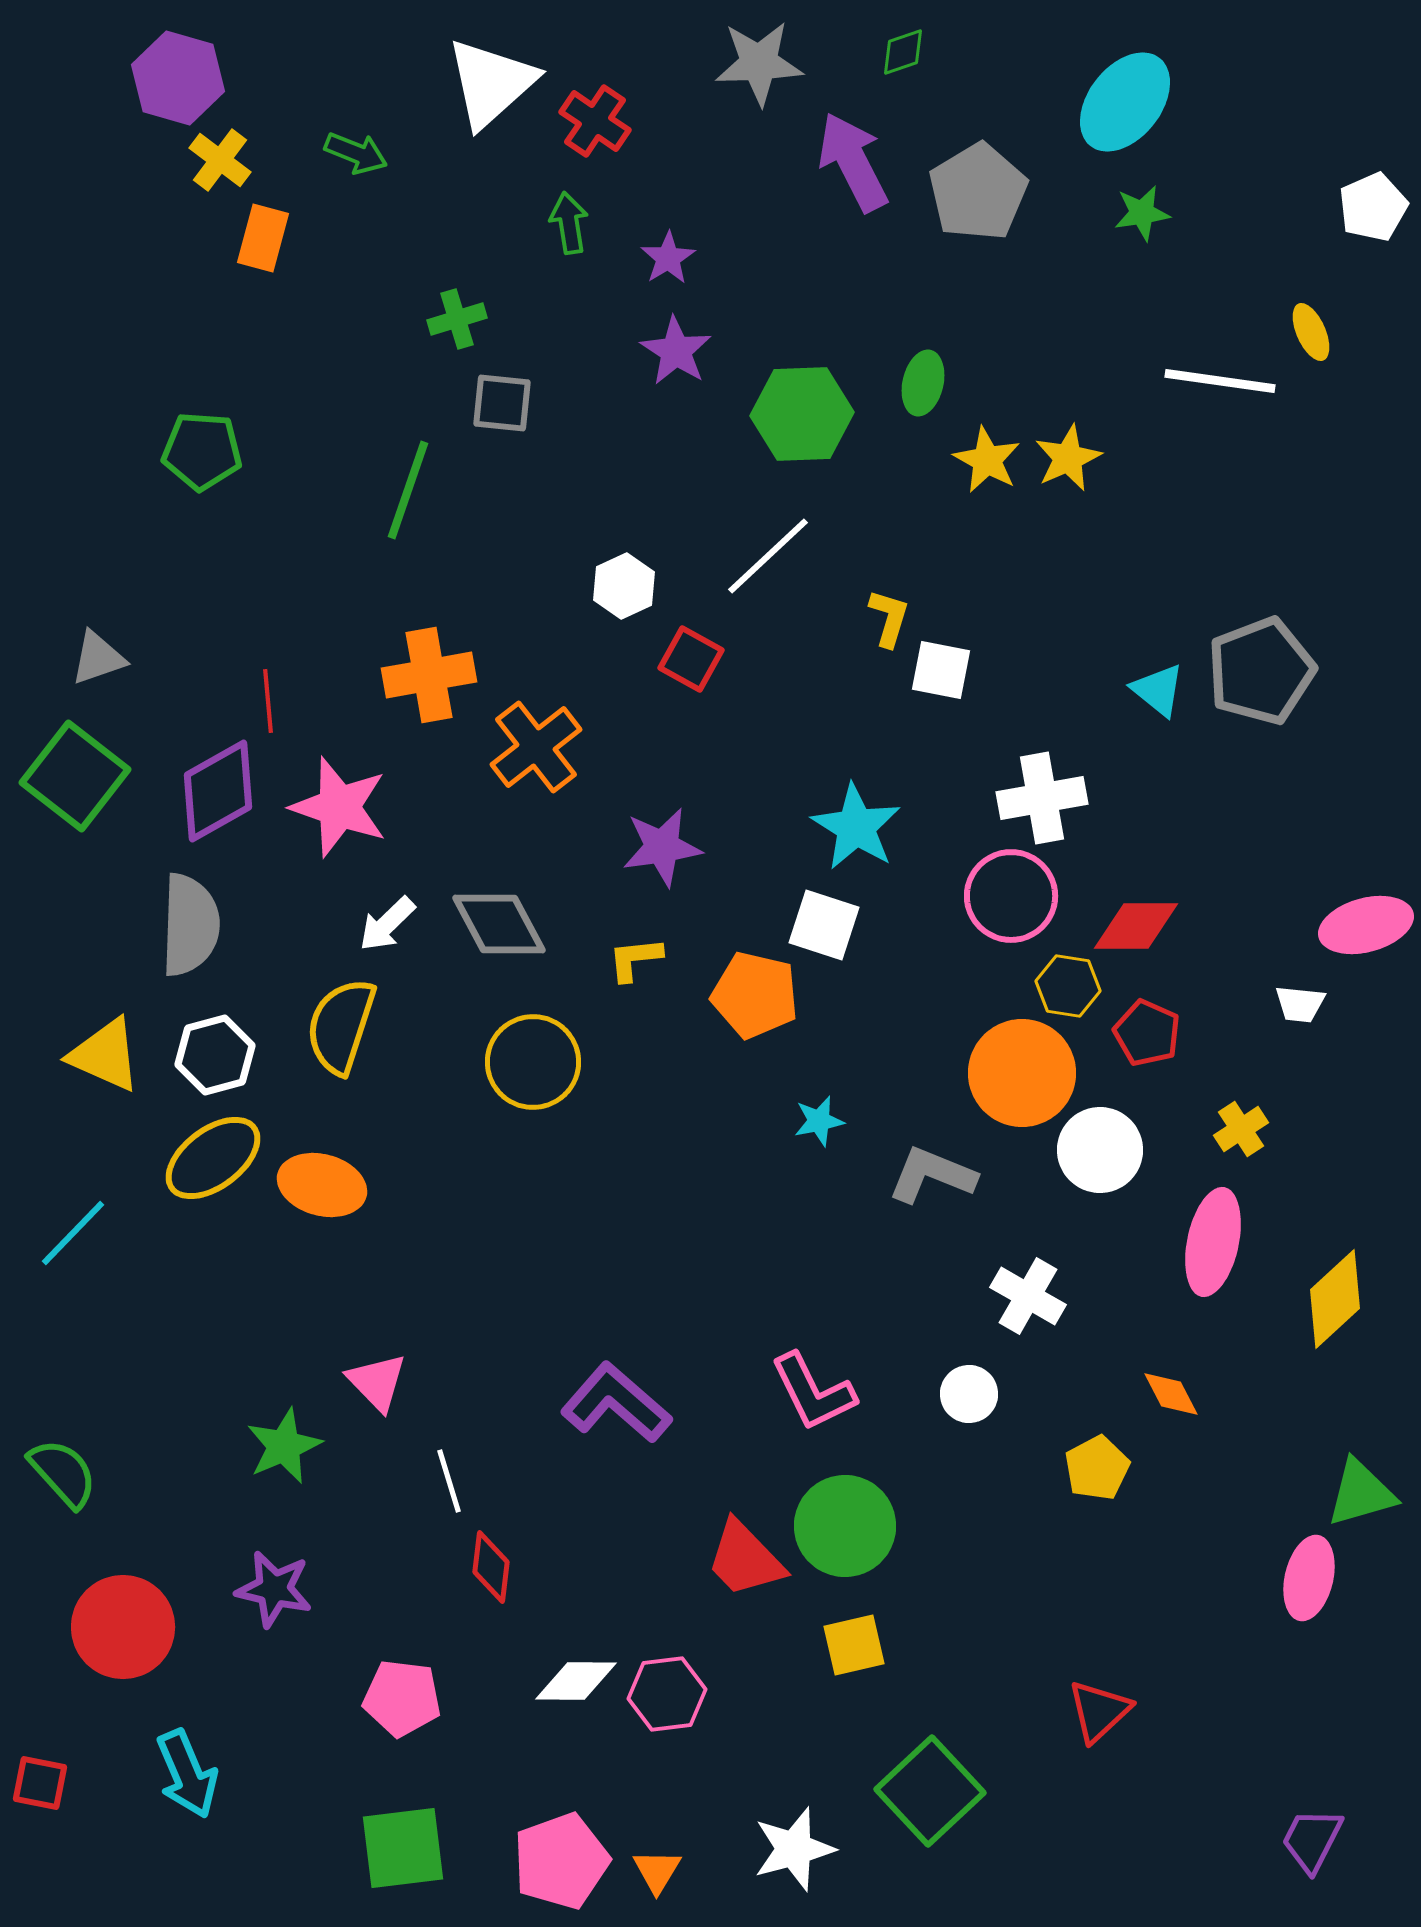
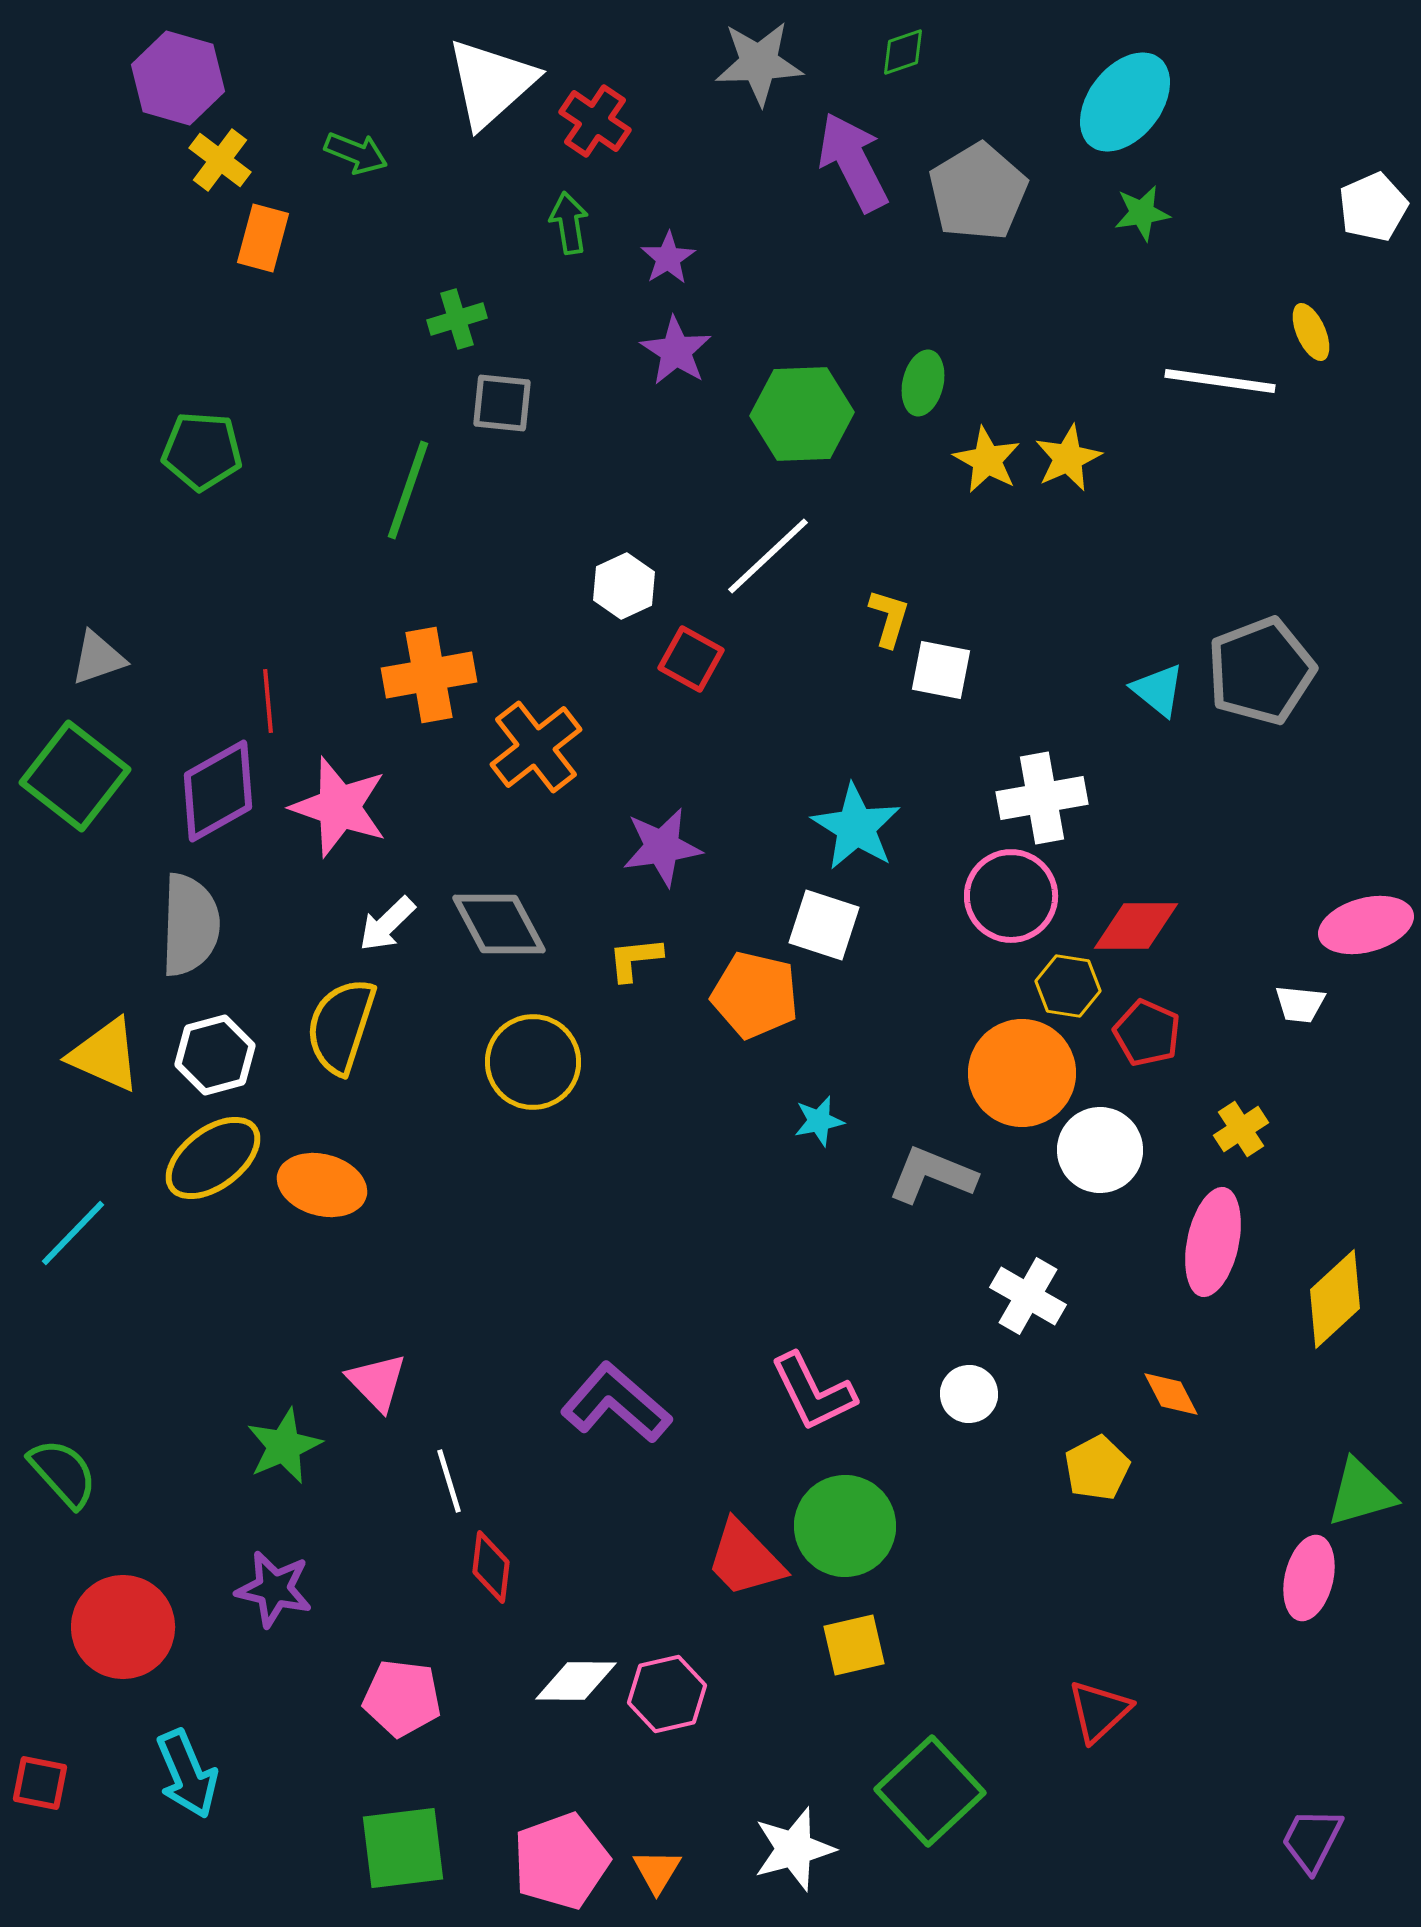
pink hexagon at (667, 1694): rotated 6 degrees counterclockwise
